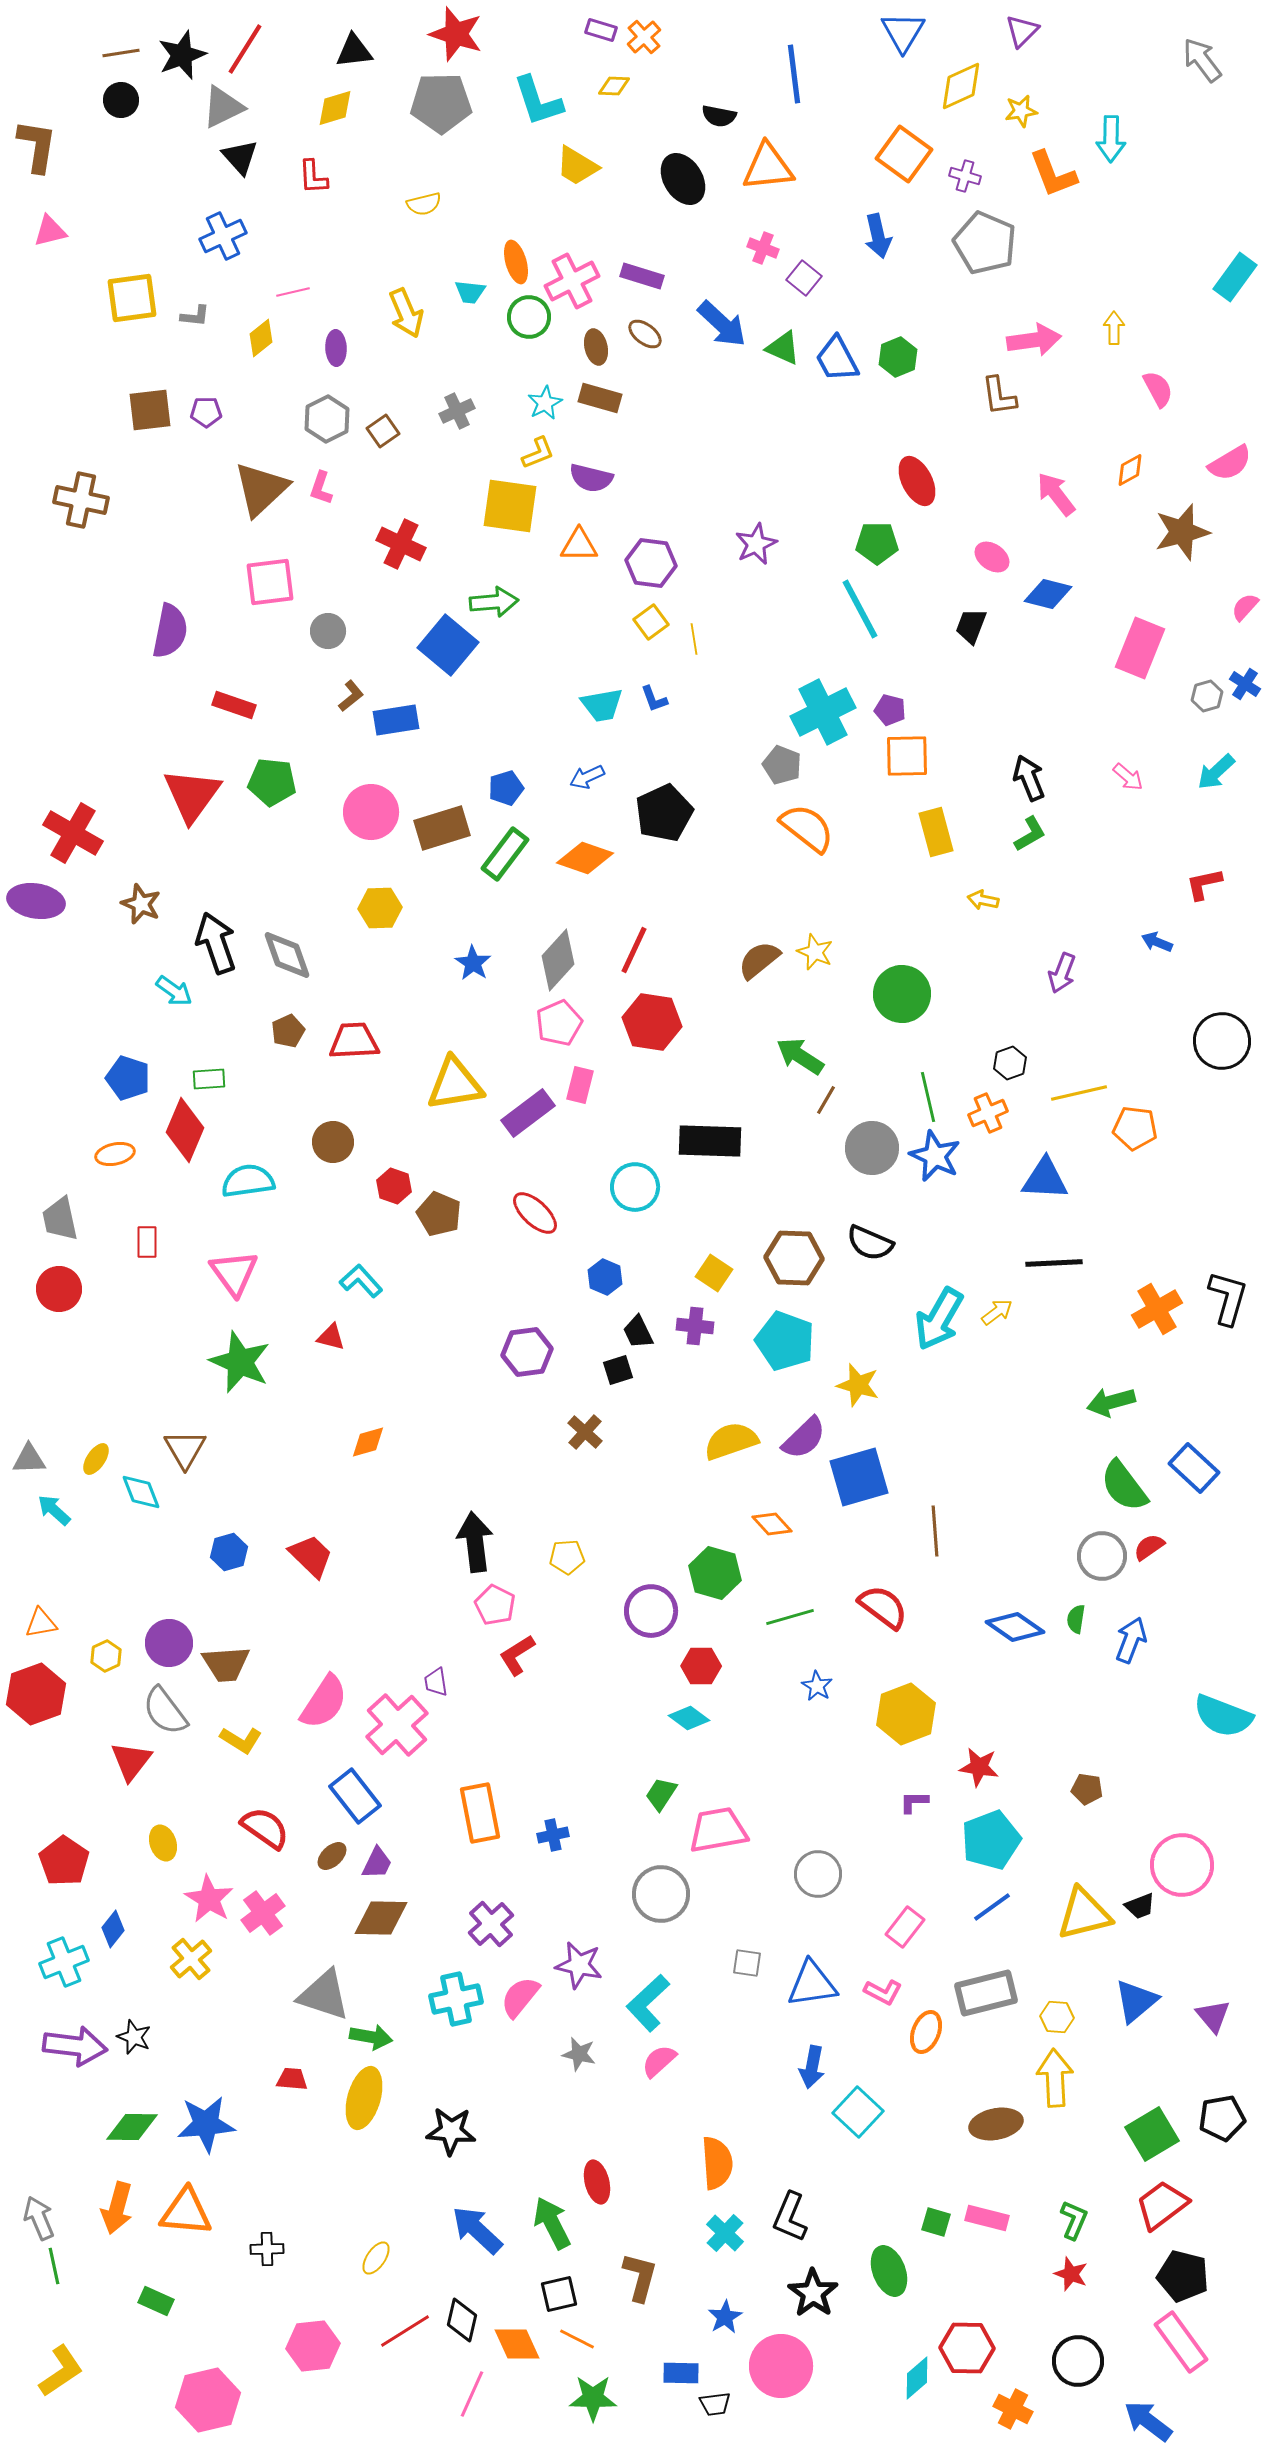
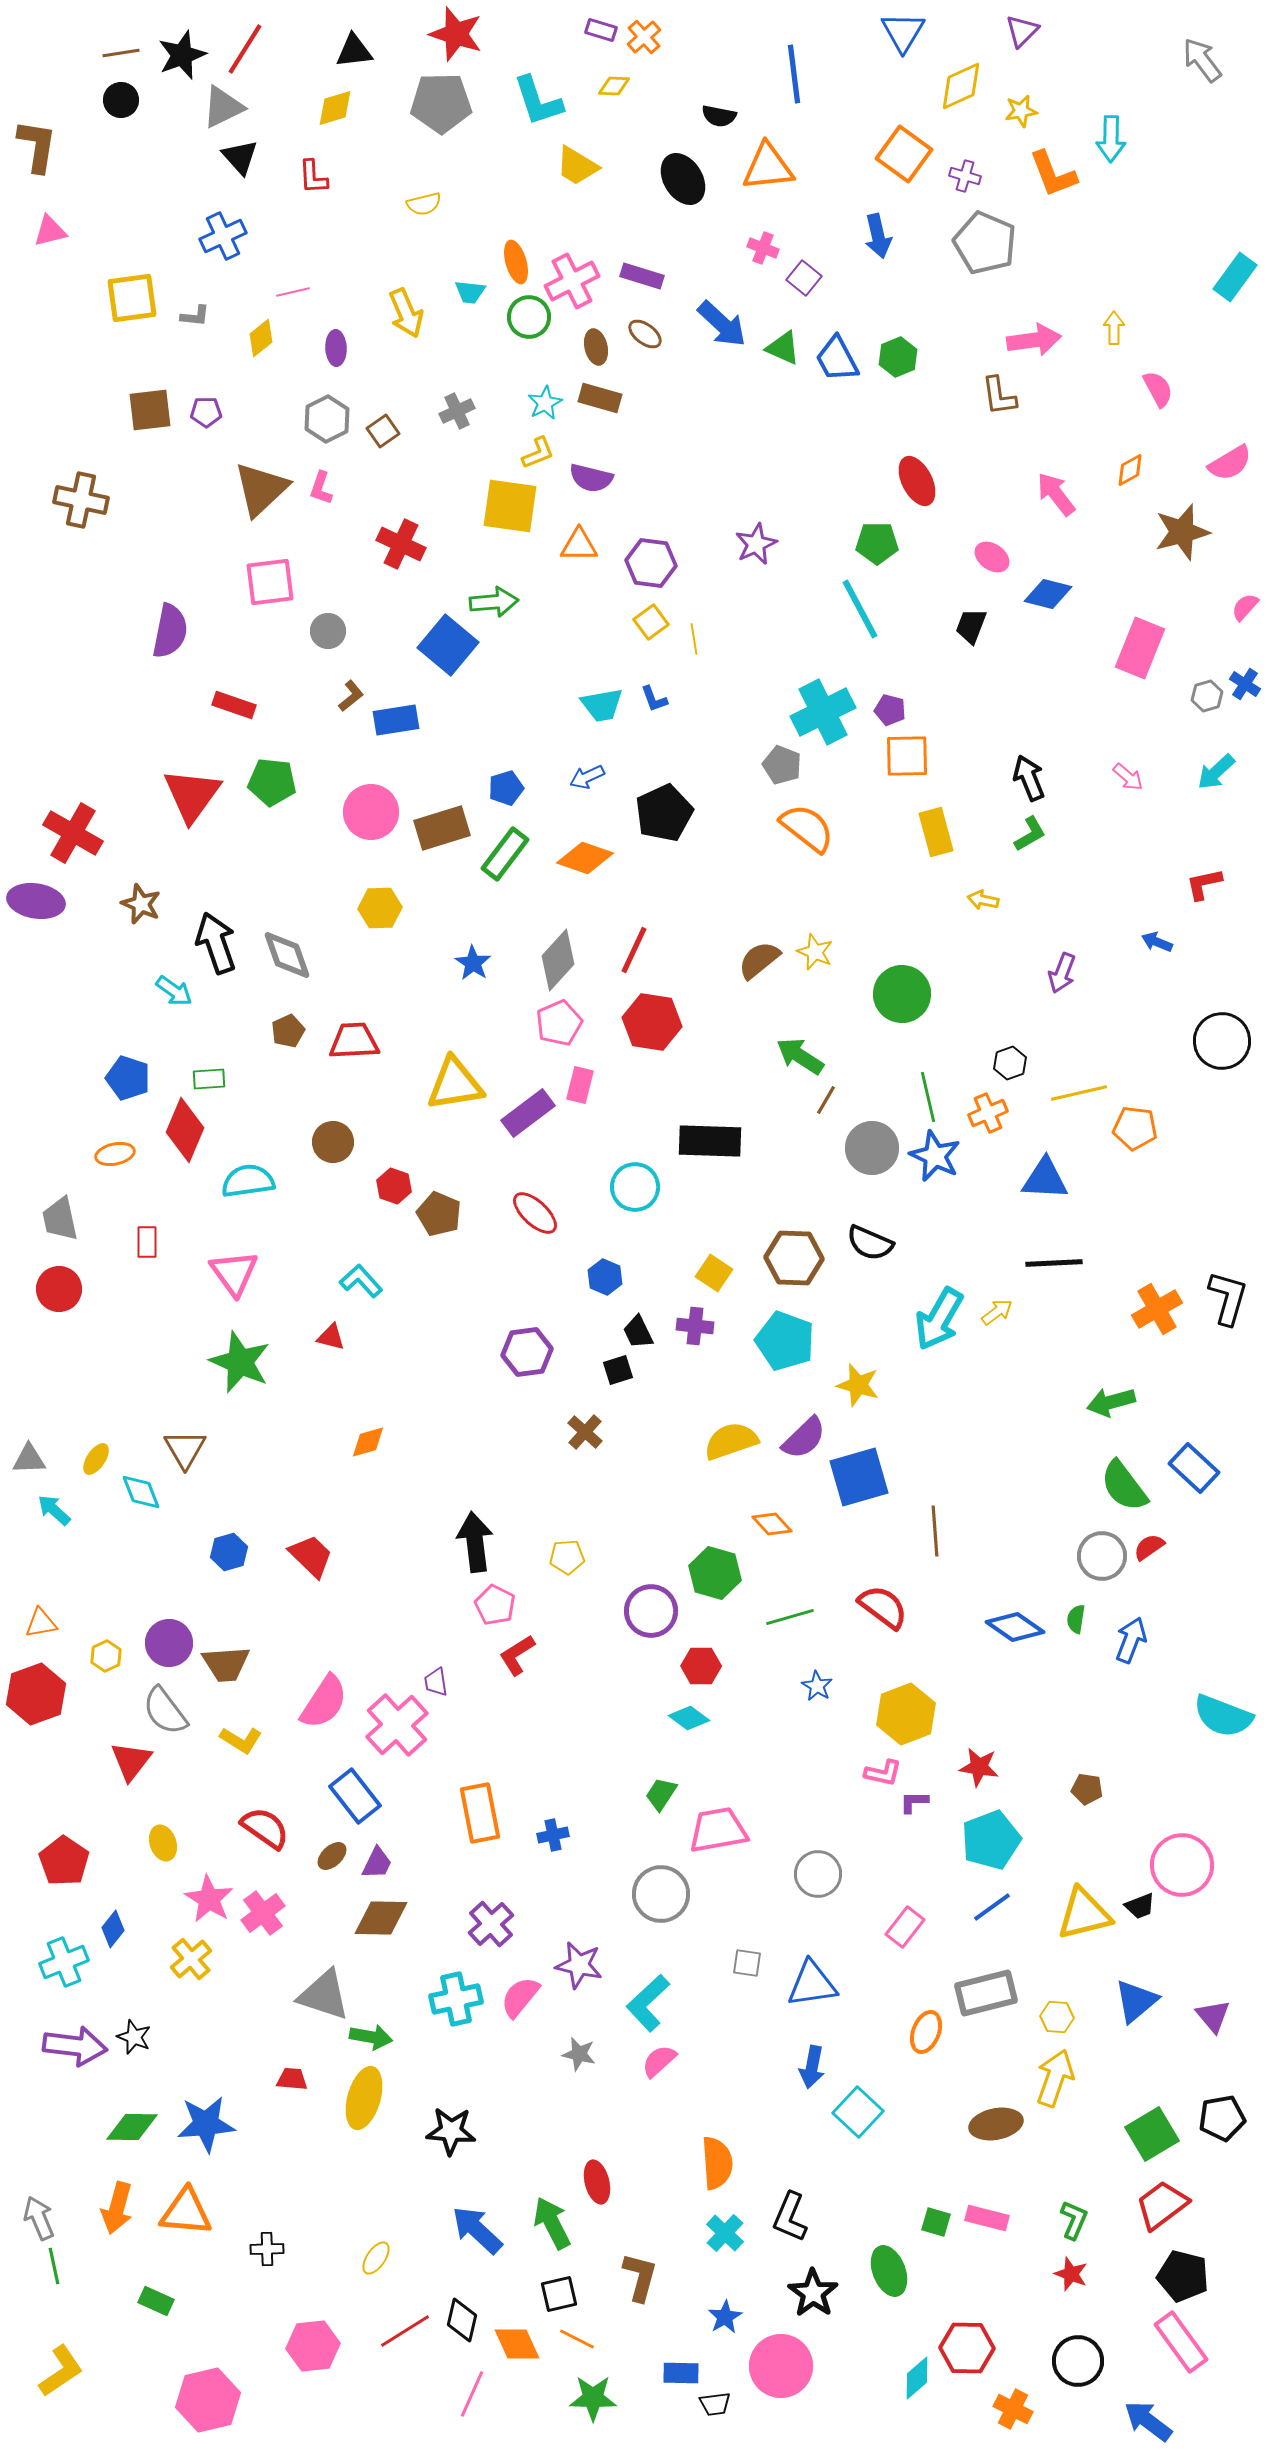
pink L-shape at (883, 1992): moved 219 px up; rotated 15 degrees counterclockwise
yellow arrow at (1055, 2078): rotated 22 degrees clockwise
